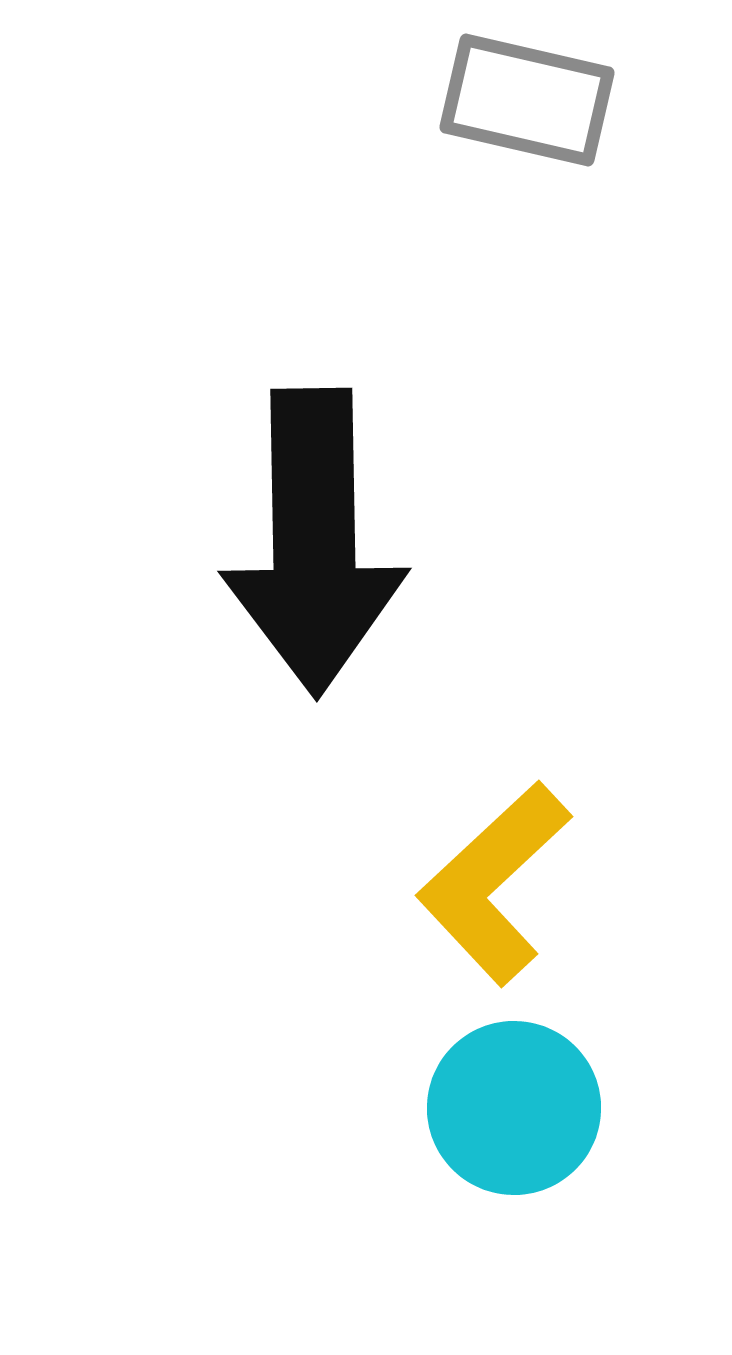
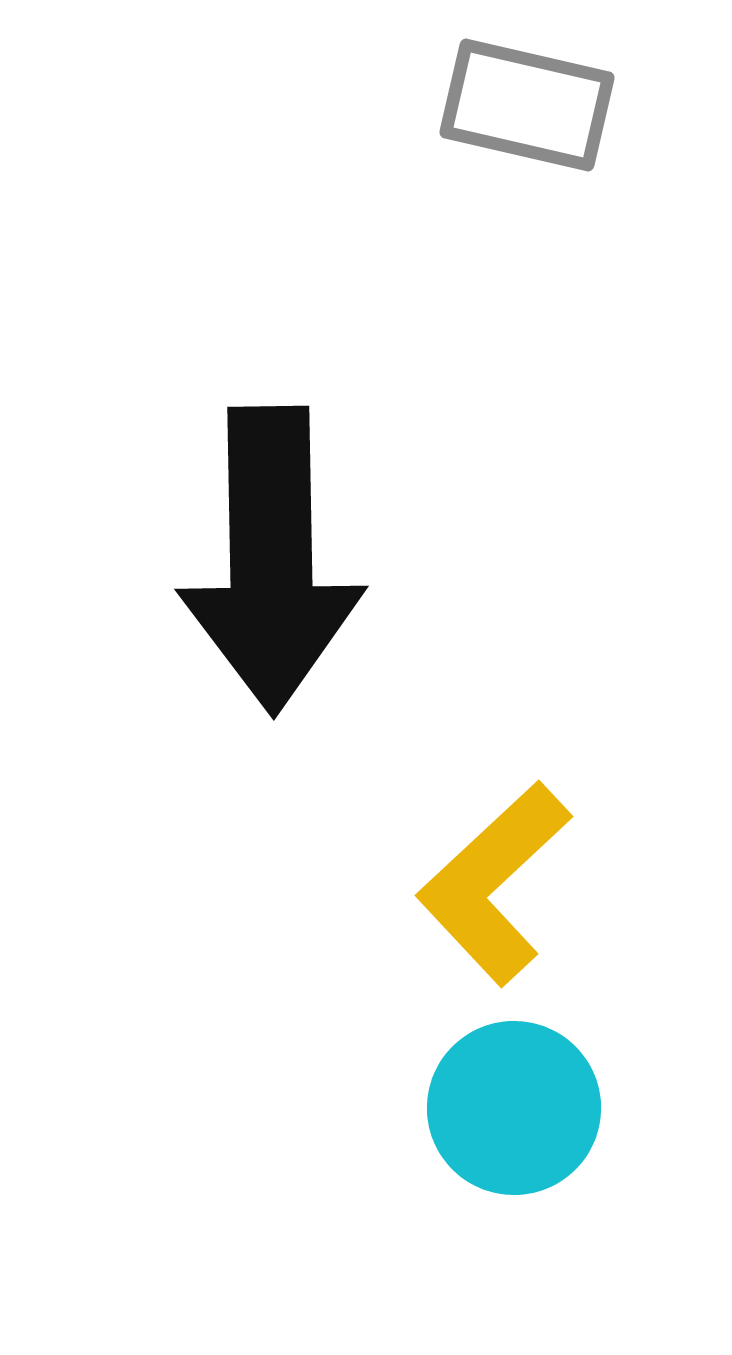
gray rectangle: moved 5 px down
black arrow: moved 43 px left, 18 px down
